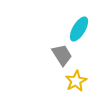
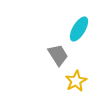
gray trapezoid: moved 4 px left
